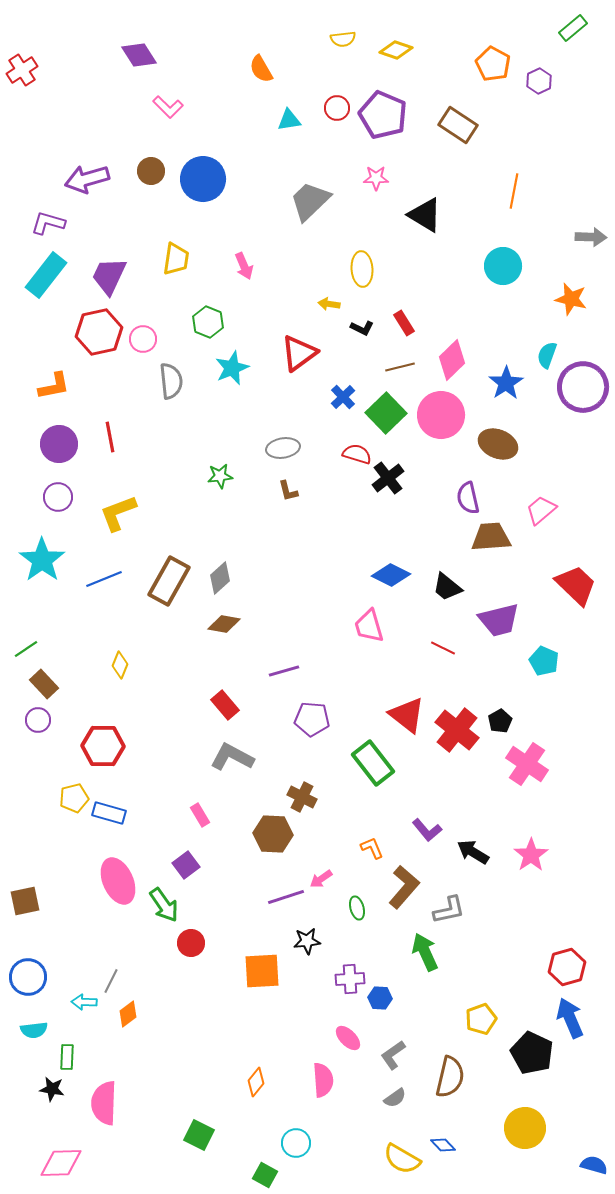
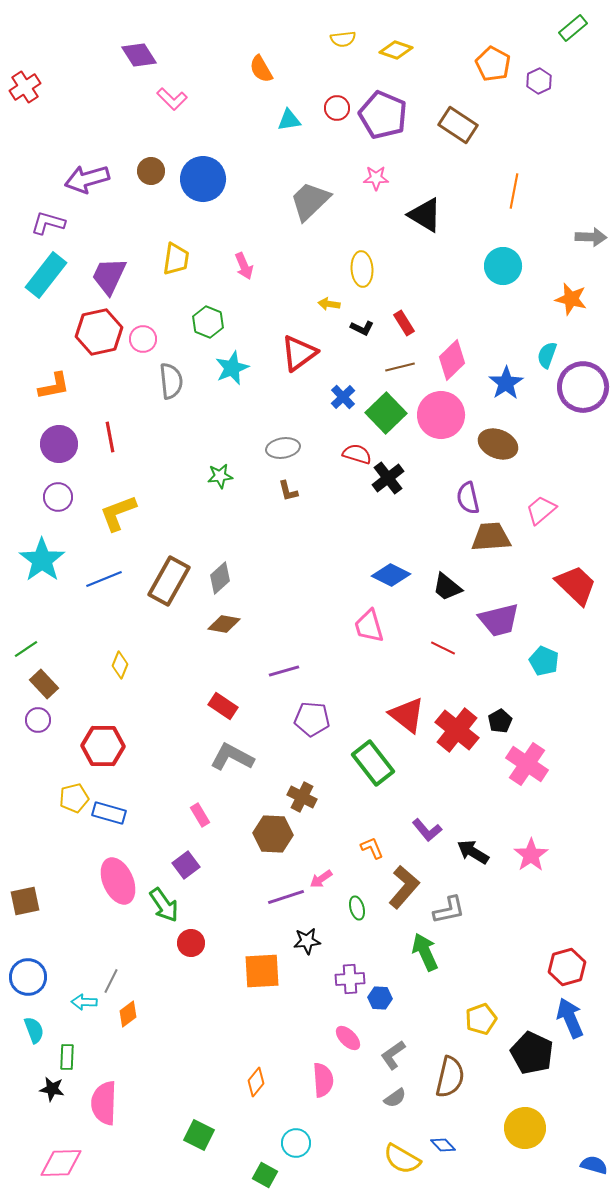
red cross at (22, 70): moved 3 px right, 17 px down
pink L-shape at (168, 107): moved 4 px right, 8 px up
red rectangle at (225, 705): moved 2 px left, 1 px down; rotated 16 degrees counterclockwise
cyan semicircle at (34, 1030): rotated 104 degrees counterclockwise
